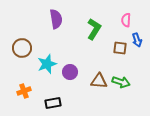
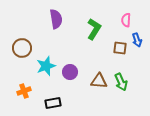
cyan star: moved 1 px left, 2 px down
green arrow: rotated 48 degrees clockwise
